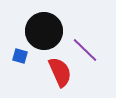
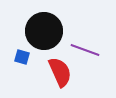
purple line: rotated 24 degrees counterclockwise
blue square: moved 2 px right, 1 px down
